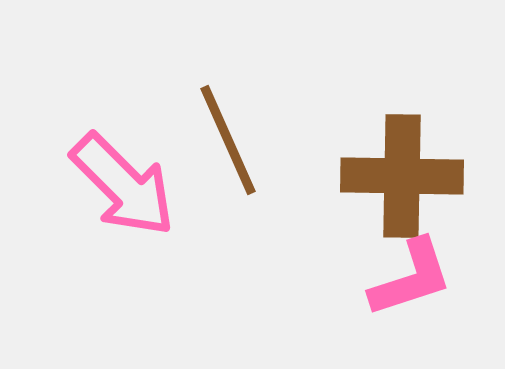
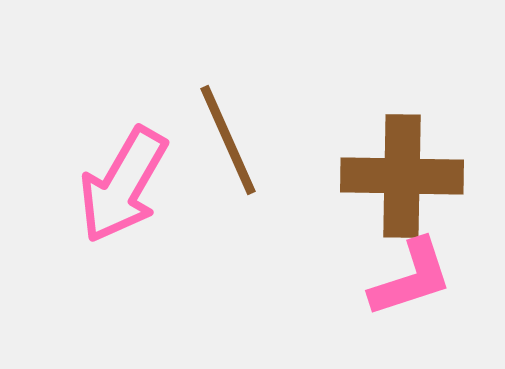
pink arrow: rotated 75 degrees clockwise
